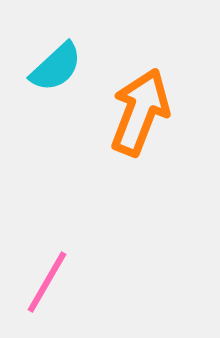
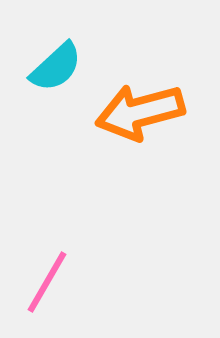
orange arrow: rotated 126 degrees counterclockwise
